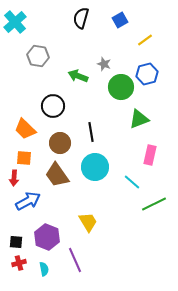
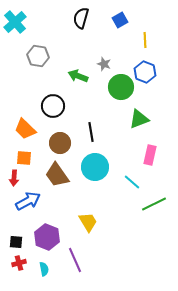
yellow line: rotated 56 degrees counterclockwise
blue hexagon: moved 2 px left, 2 px up; rotated 25 degrees counterclockwise
